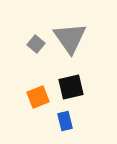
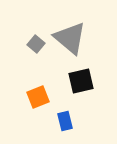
gray triangle: rotated 15 degrees counterclockwise
black square: moved 10 px right, 6 px up
